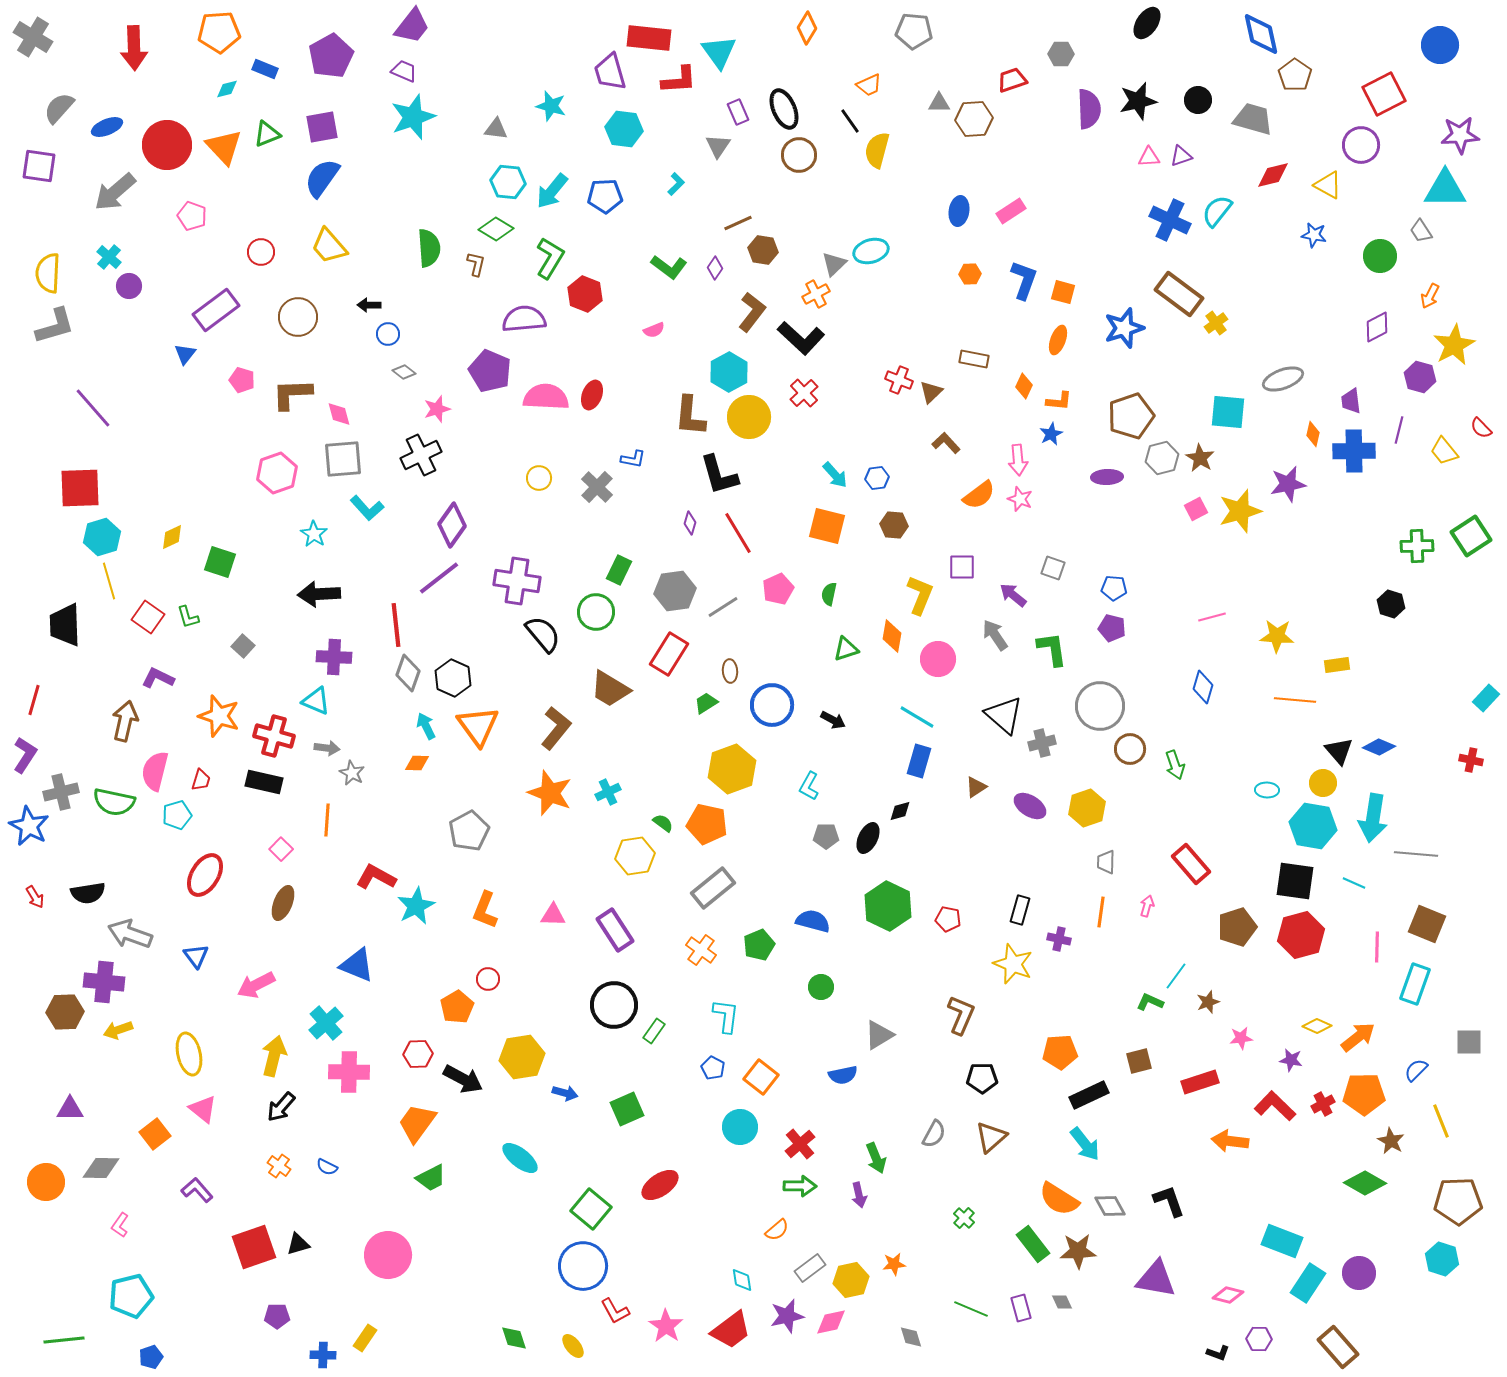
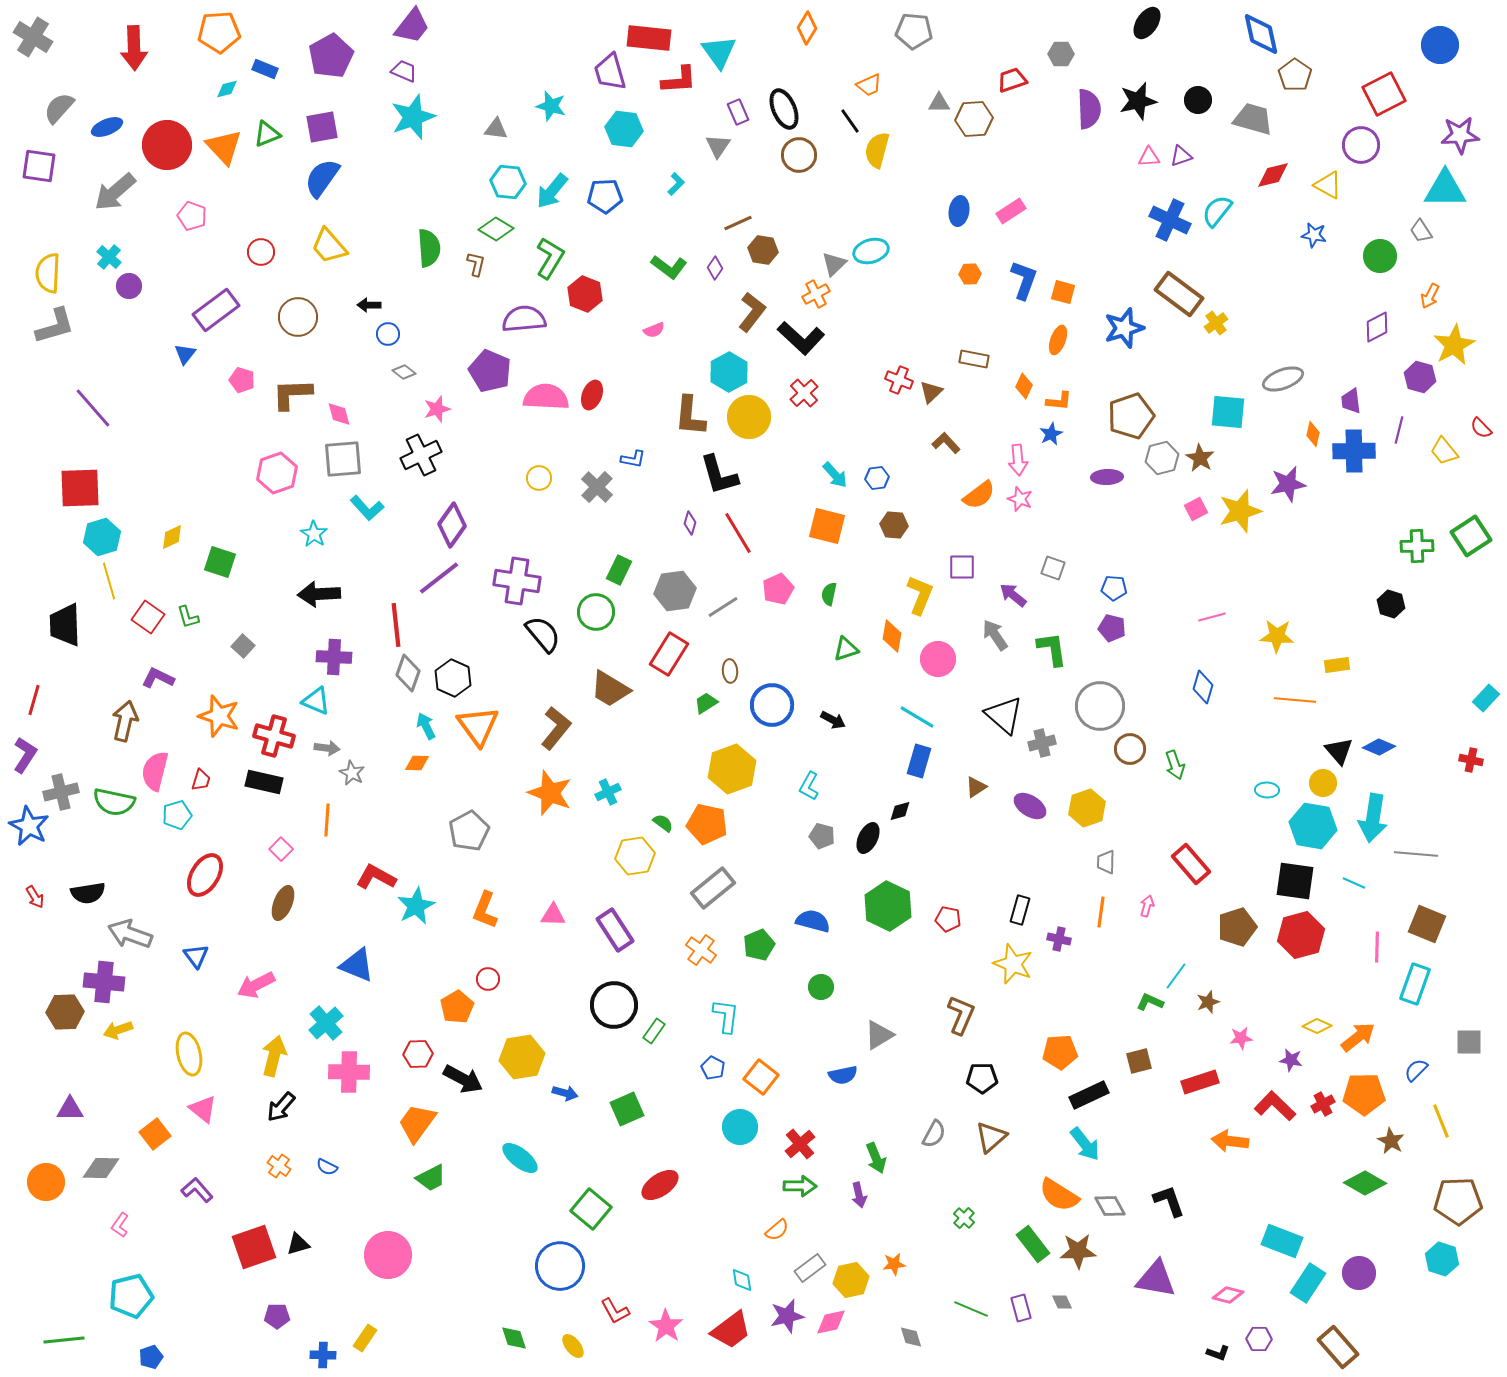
gray pentagon at (826, 836): moved 4 px left; rotated 15 degrees clockwise
orange semicircle at (1059, 1199): moved 4 px up
blue circle at (583, 1266): moved 23 px left
